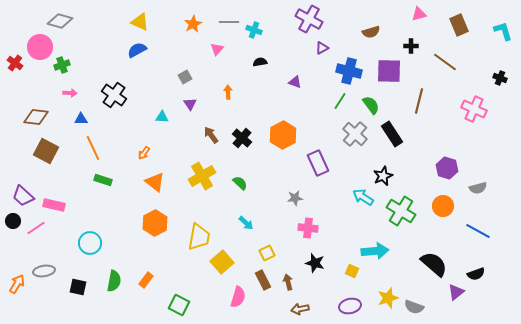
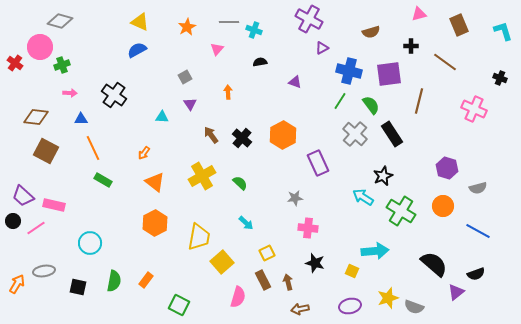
orange star at (193, 24): moved 6 px left, 3 px down
purple square at (389, 71): moved 3 px down; rotated 8 degrees counterclockwise
green rectangle at (103, 180): rotated 12 degrees clockwise
